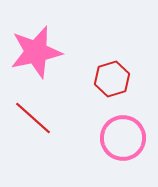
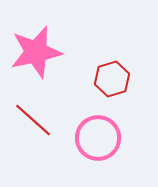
red line: moved 2 px down
pink circle: moved 25 px left
